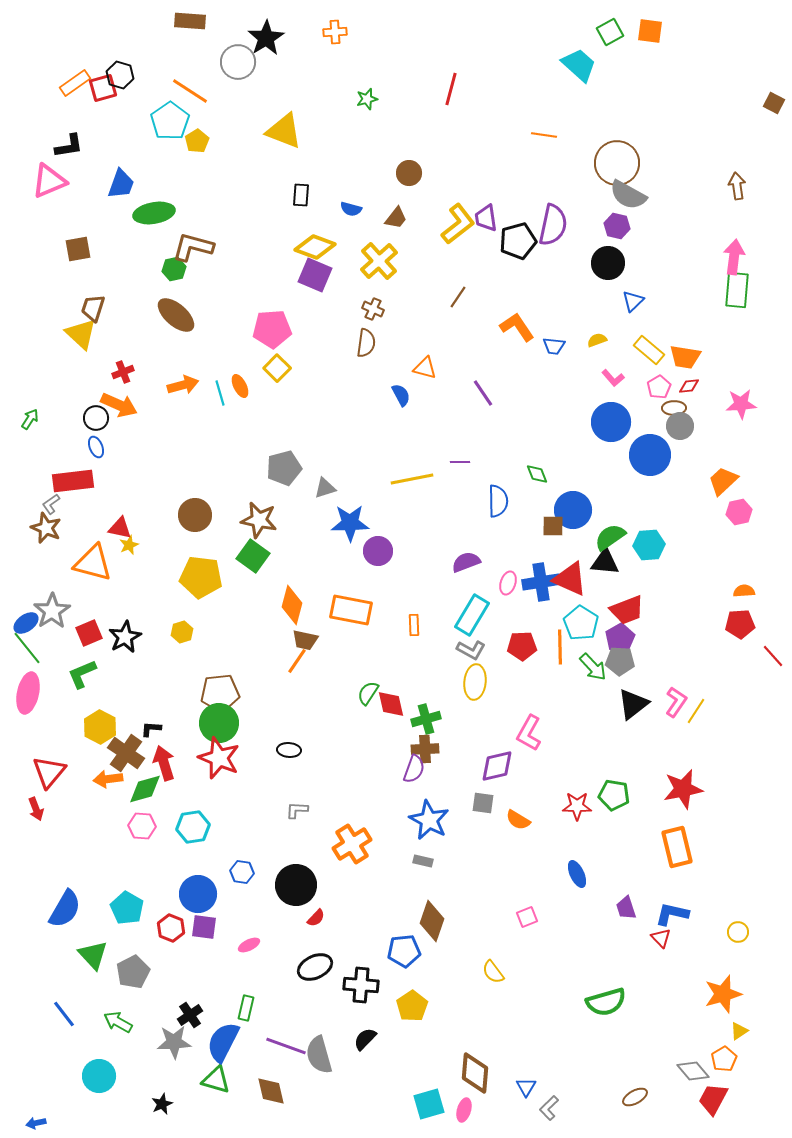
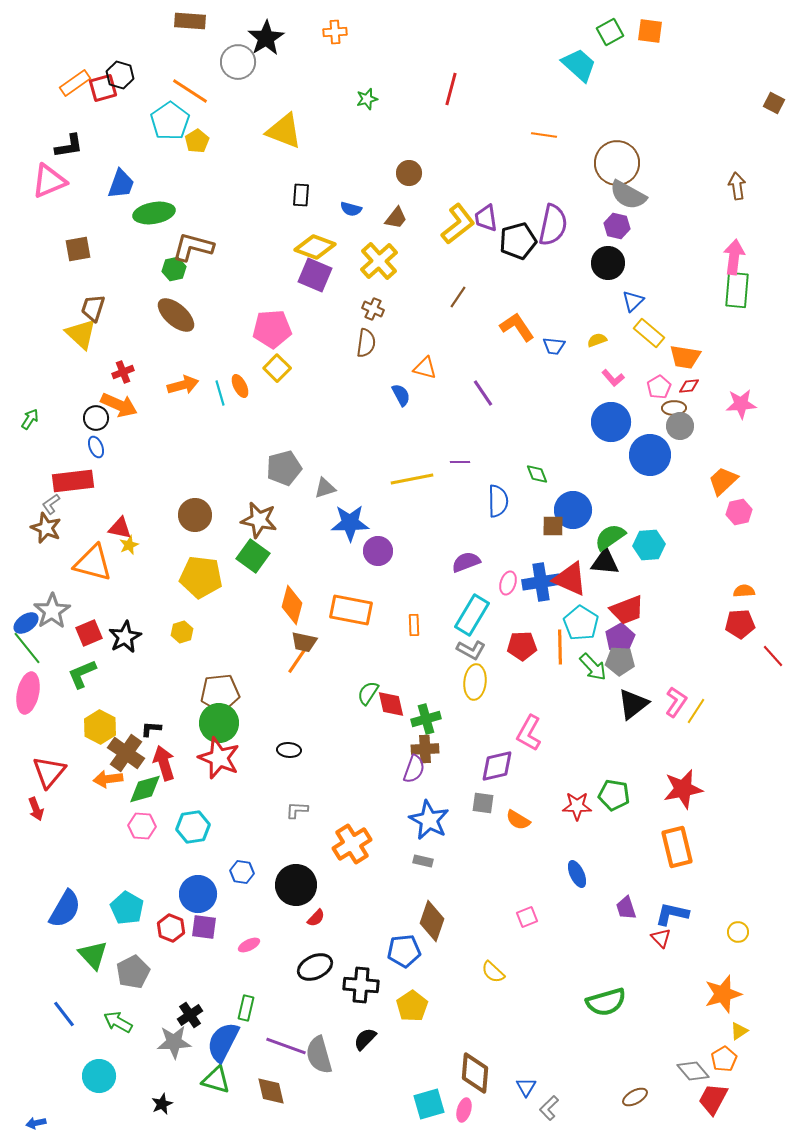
yellow rectangle at (649, 350): moved 17 px up
brown trapezoid at (305, 640): moved 1 px left, 2 px down
yellow semicircle at (493, 972): rotated 10 degrees counterclockwise
